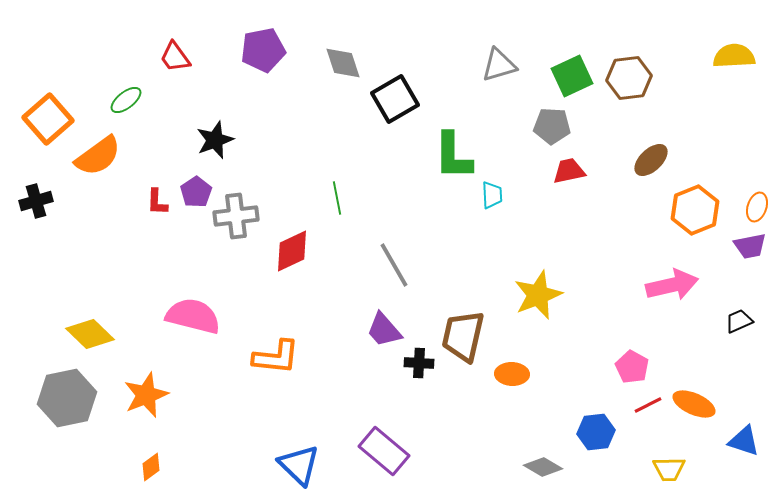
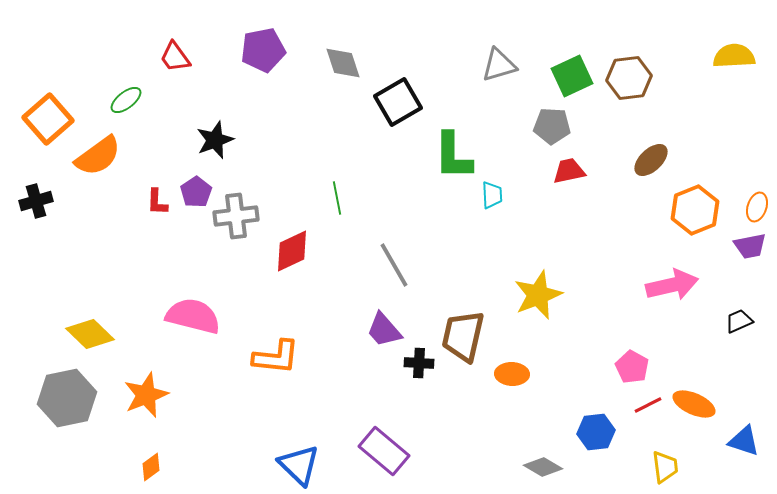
black square at (395, 99): moved 3 px right, 3 px down
yellow trapezoid at (669, 469): moved 4 px left, 2 px up; rotated 96 degrees counterclockwise
